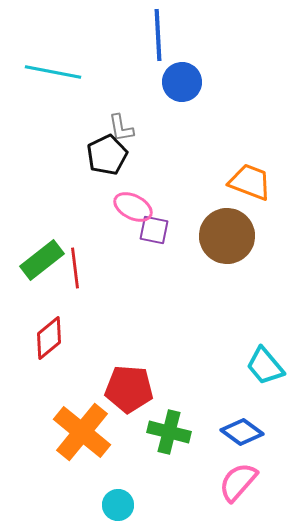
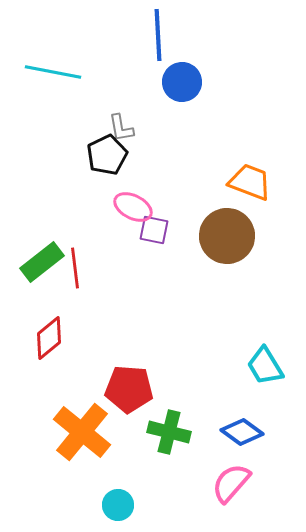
green rectangle: moved 2 px down
cyan trapezoid: rotated 9 degrees clockwise
pink semicircle: moved 7 px left, 1 px down
